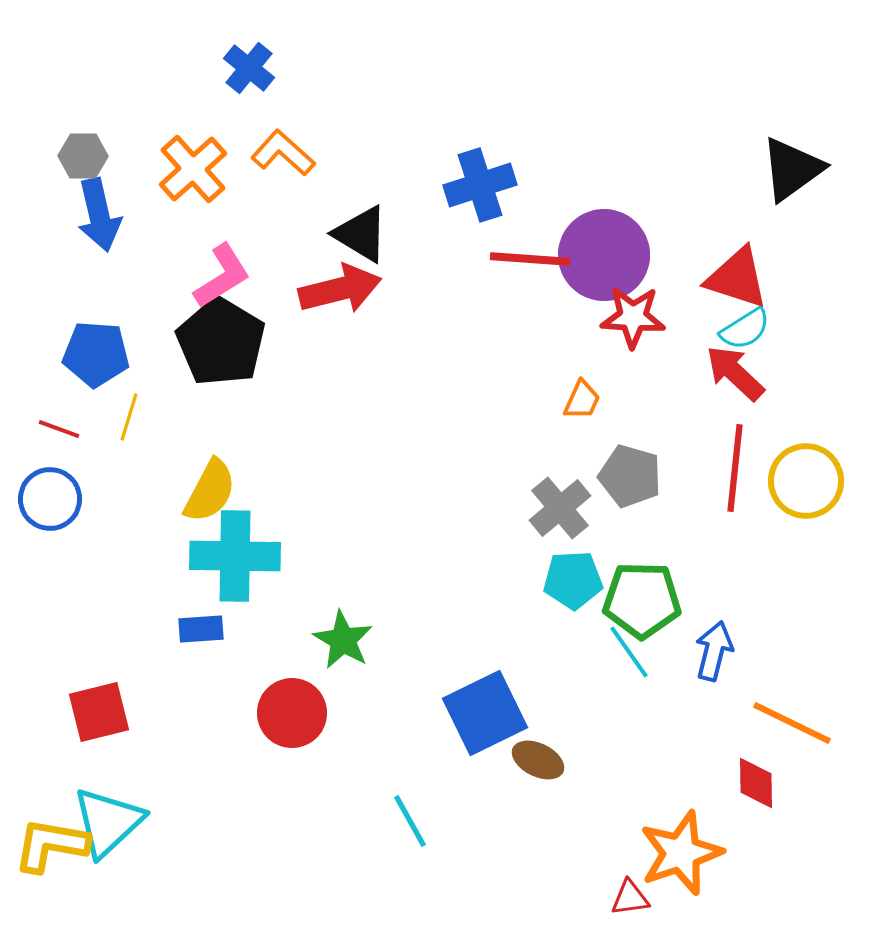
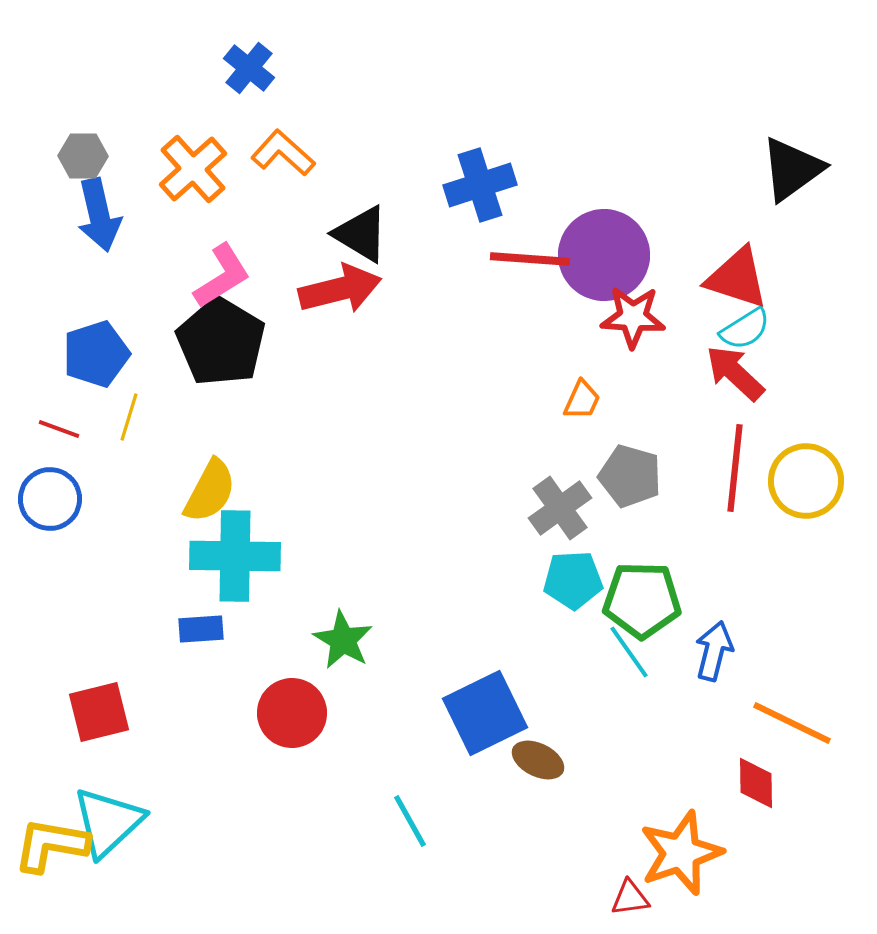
blue pentagon at (96, 354): rotated 22 degrees counterclockwise
gray cross at (560, 508): rotated 4 degrees clockwise
